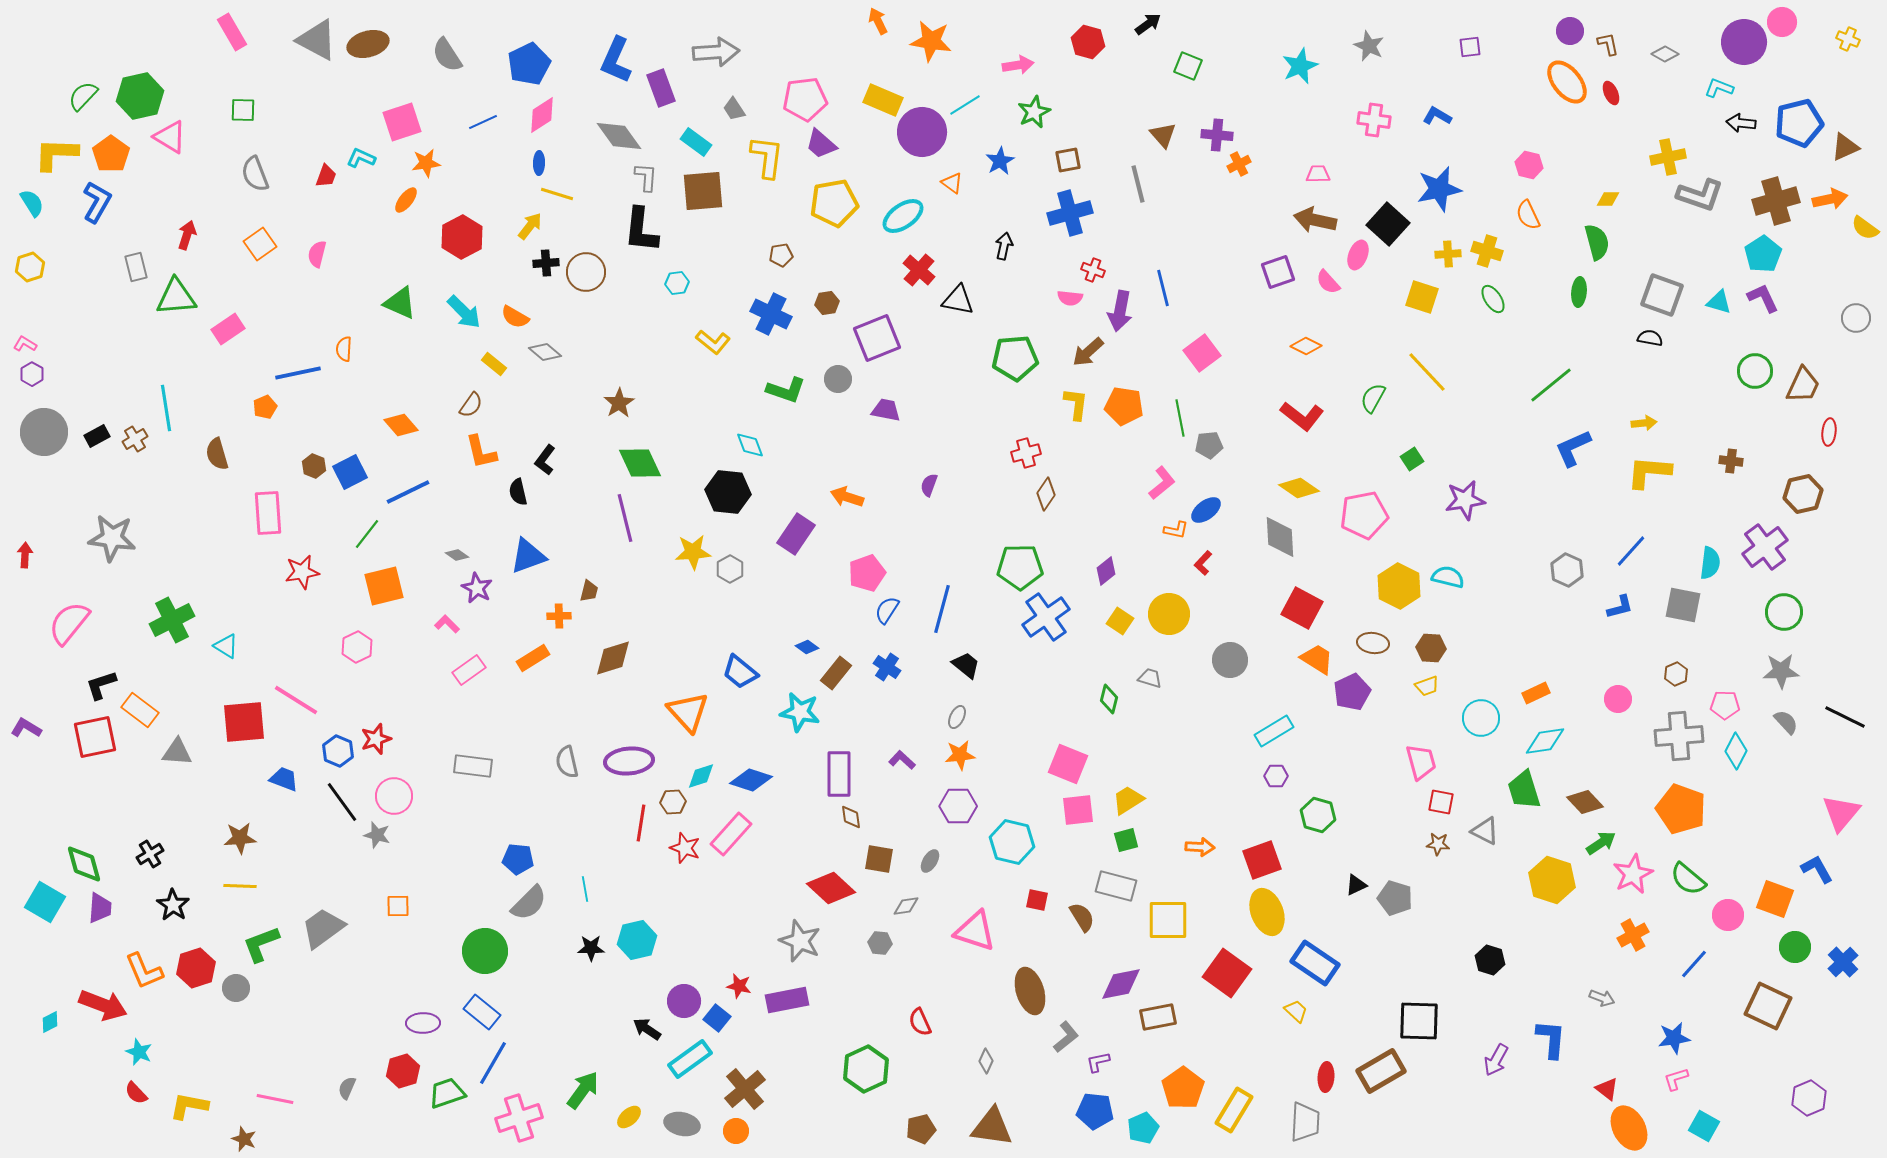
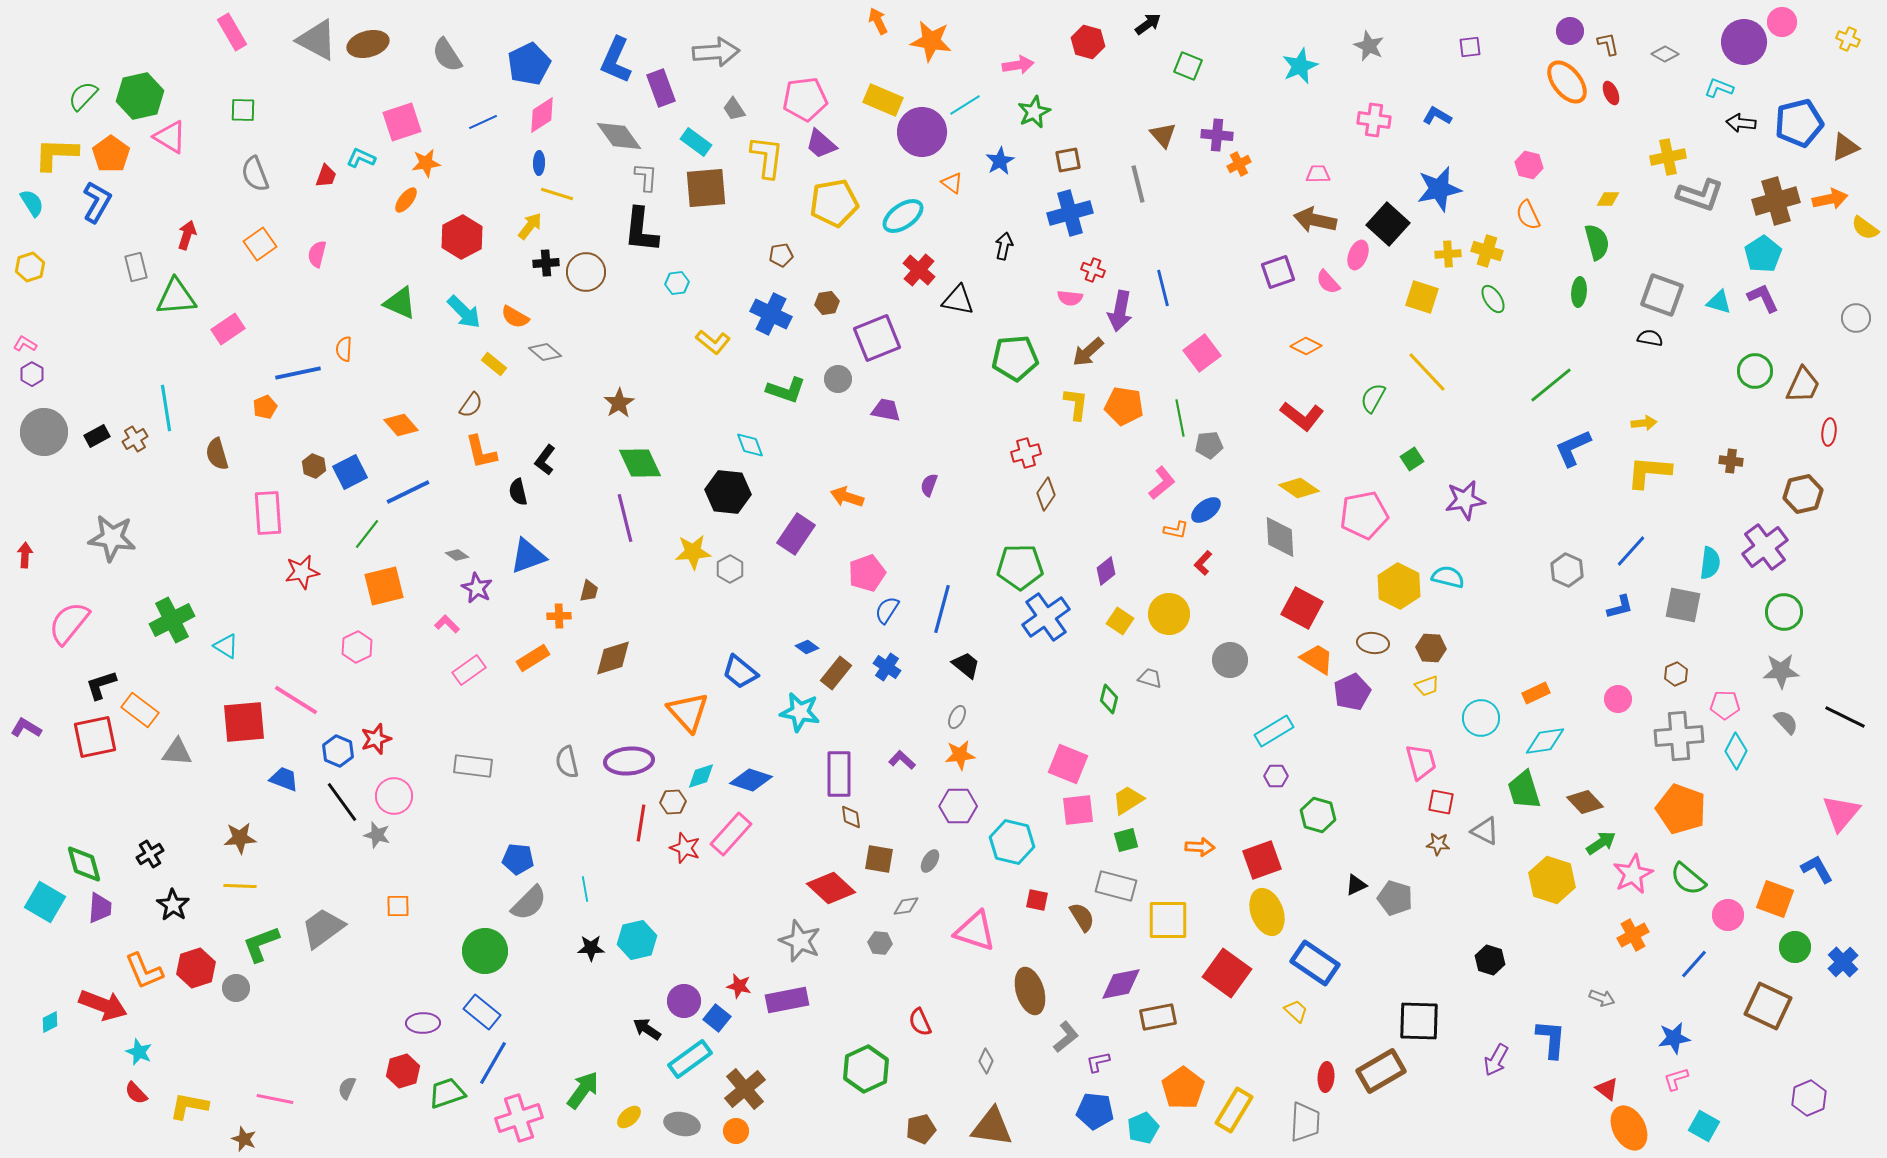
brown square at (703, 191): moved 3 px right, 3 px up
